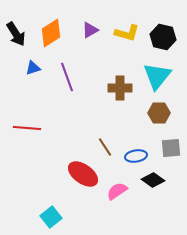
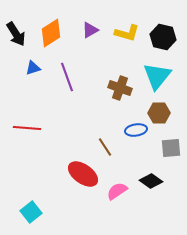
brown cross: rotated 20 degrees clockwise
blue ellipse: moved 26 px up
black diamond: moved 2 px left, 1 px down
cyan square: moved 20 px left, 5 px up
